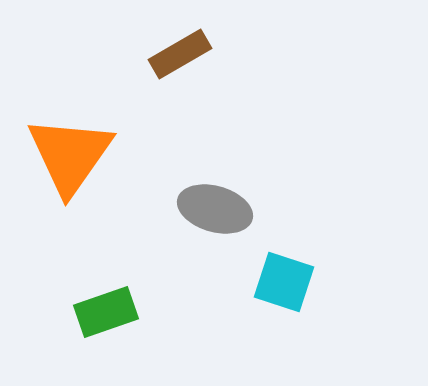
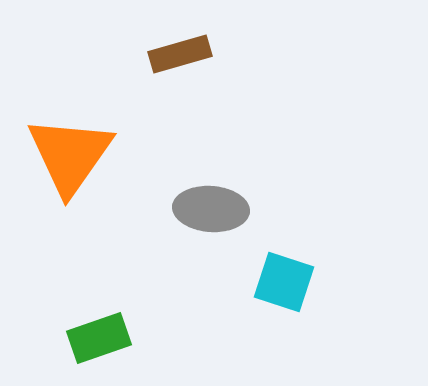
brown rectangle: rotated 14 degrees clockwise
gray ellipse: moved 4 px left; rotated 12 degrees counterclockwise
green rectangle: moved 7 px left, 26 px down
